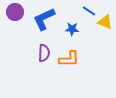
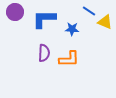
blue L-shape: rotated 25 degrees clockwise
